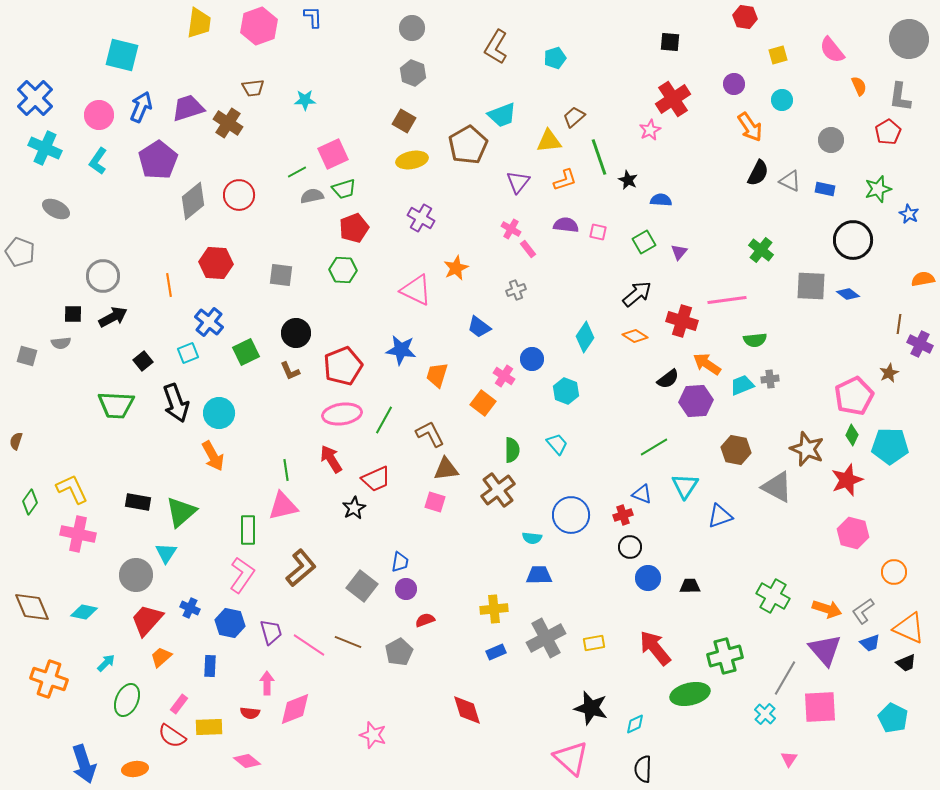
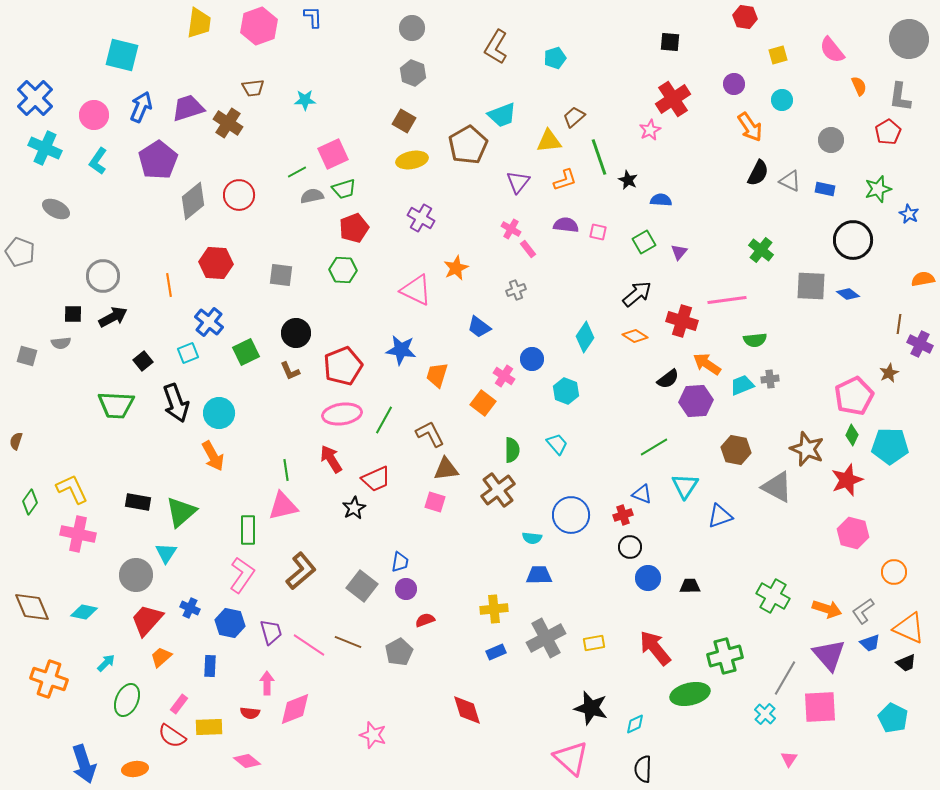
pink circle at (99, 115): moved 5 px left
brown L-shape at (301, 568): moved 3 px down
purple triangle at (825, 650): moved 4 px right, 5 px down
